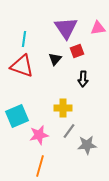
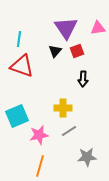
cyan line: moved 5 px left
black triangle: moved 8 px up
gray line: rotated 21 degrees clockwise
gray star: moved 12 px down
